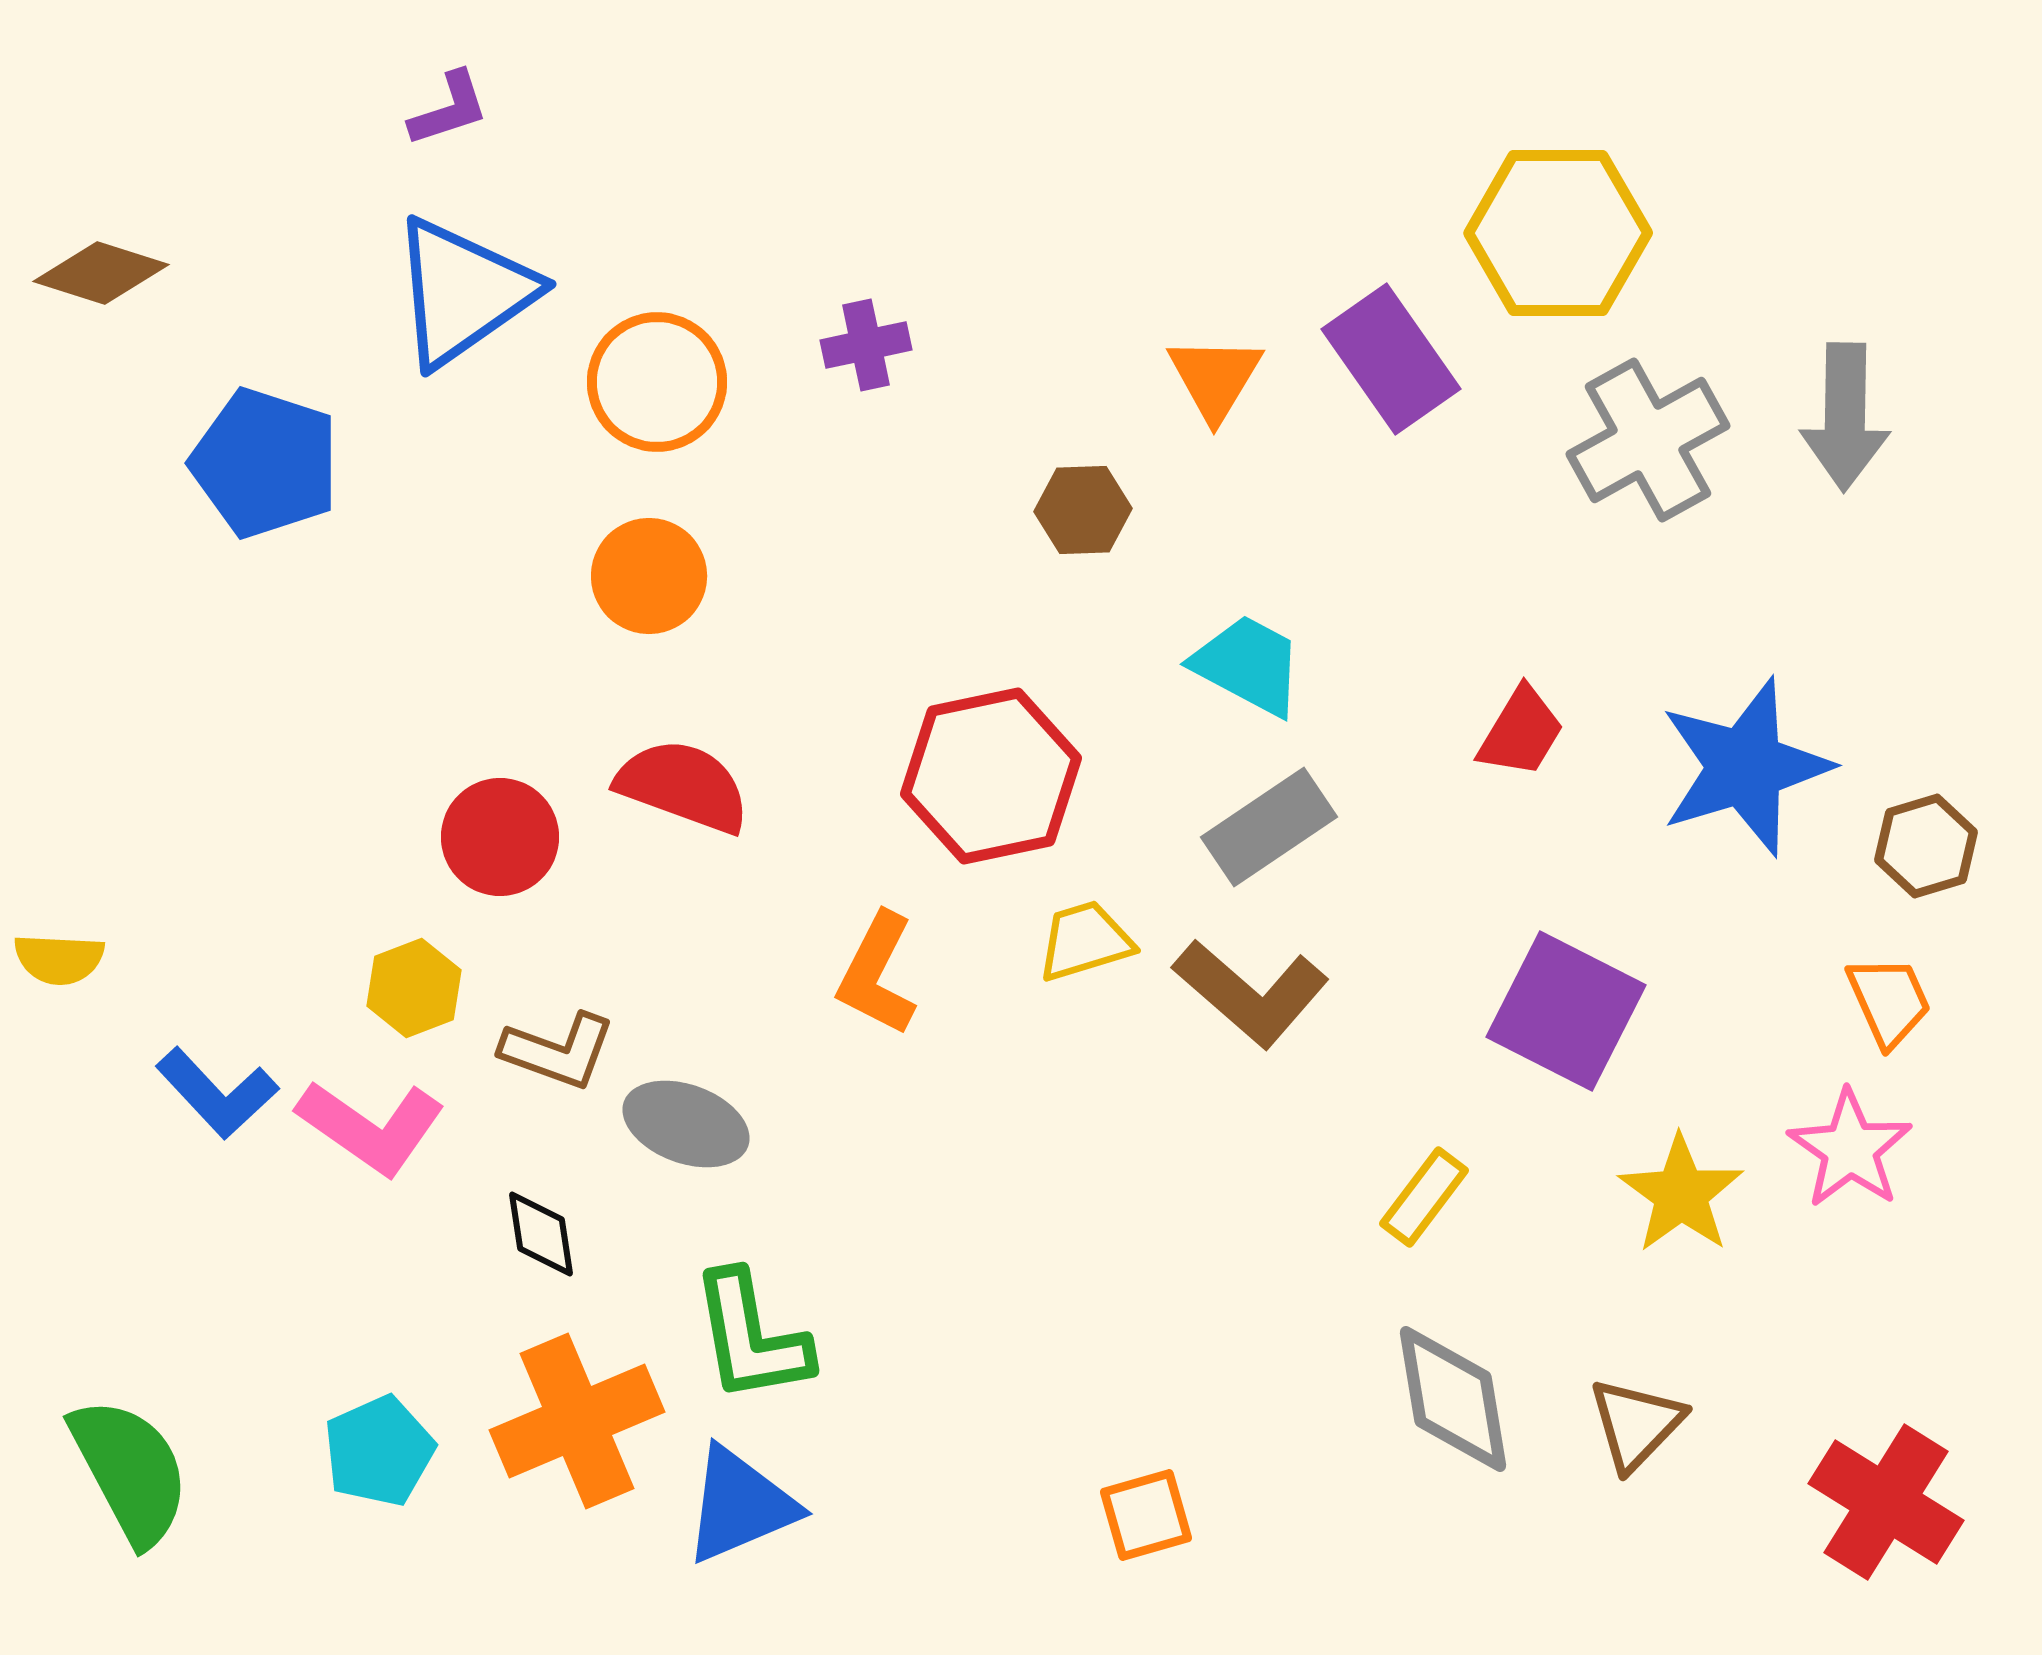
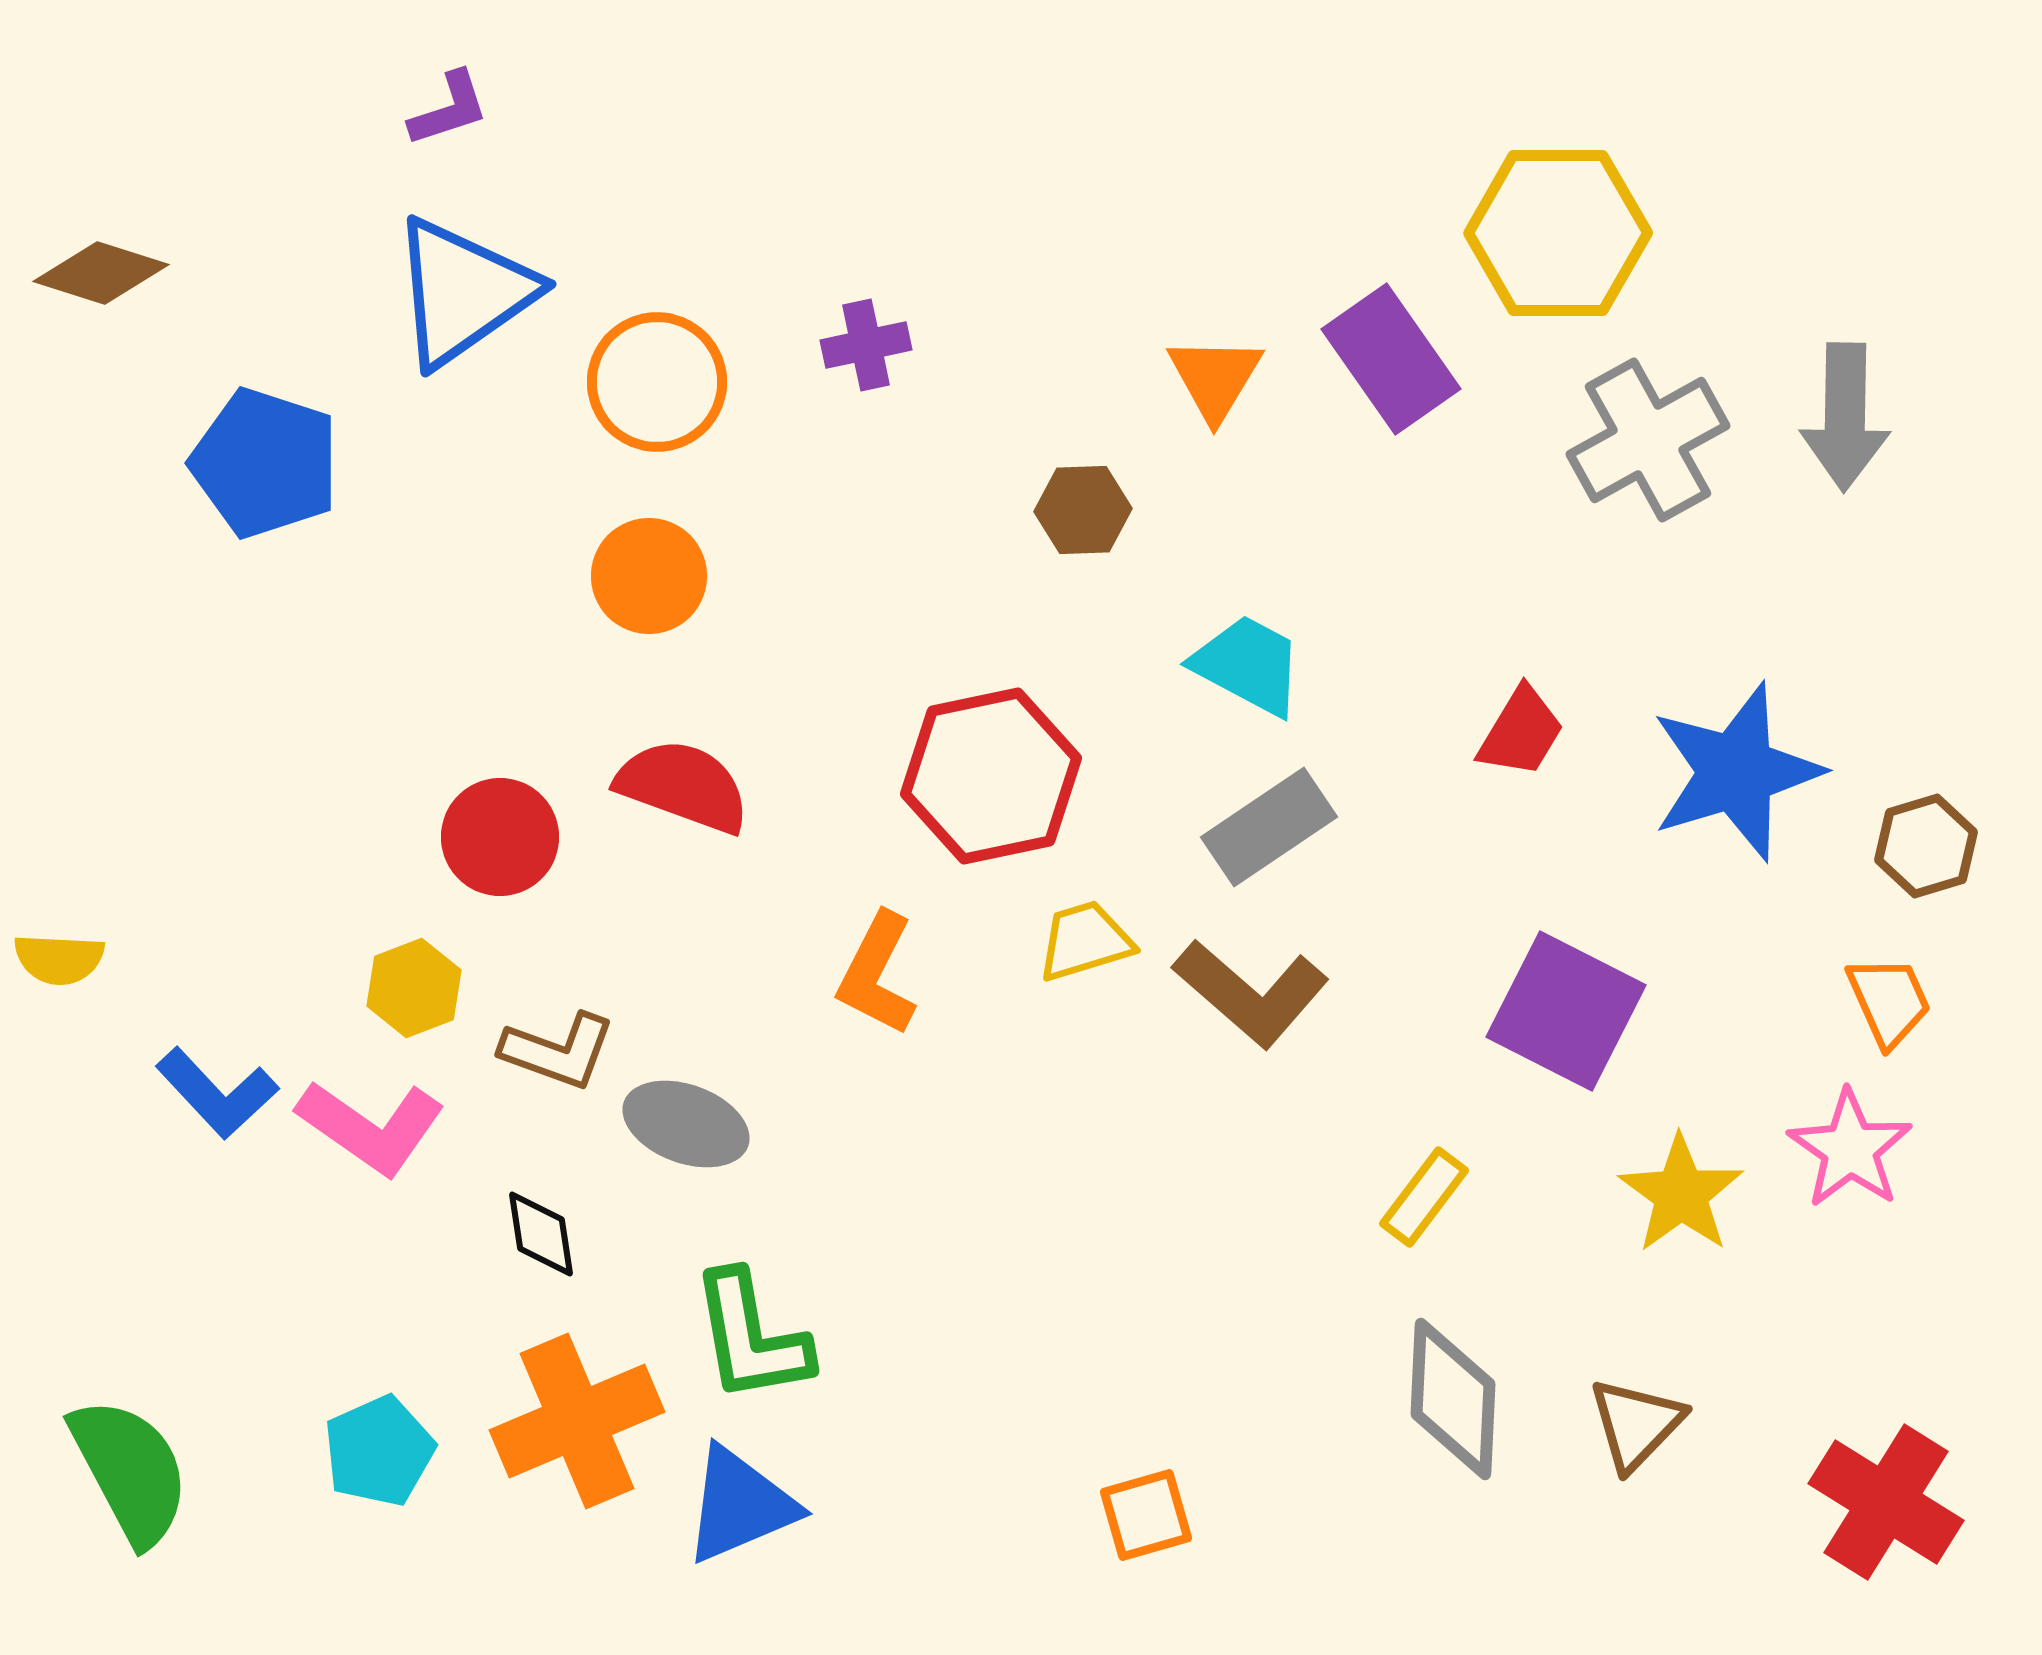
blue star at (1745, 767): moved 9 px left, 5 px down
gray diamond at (1453, 1399): rotated 12 degrees clockwise
